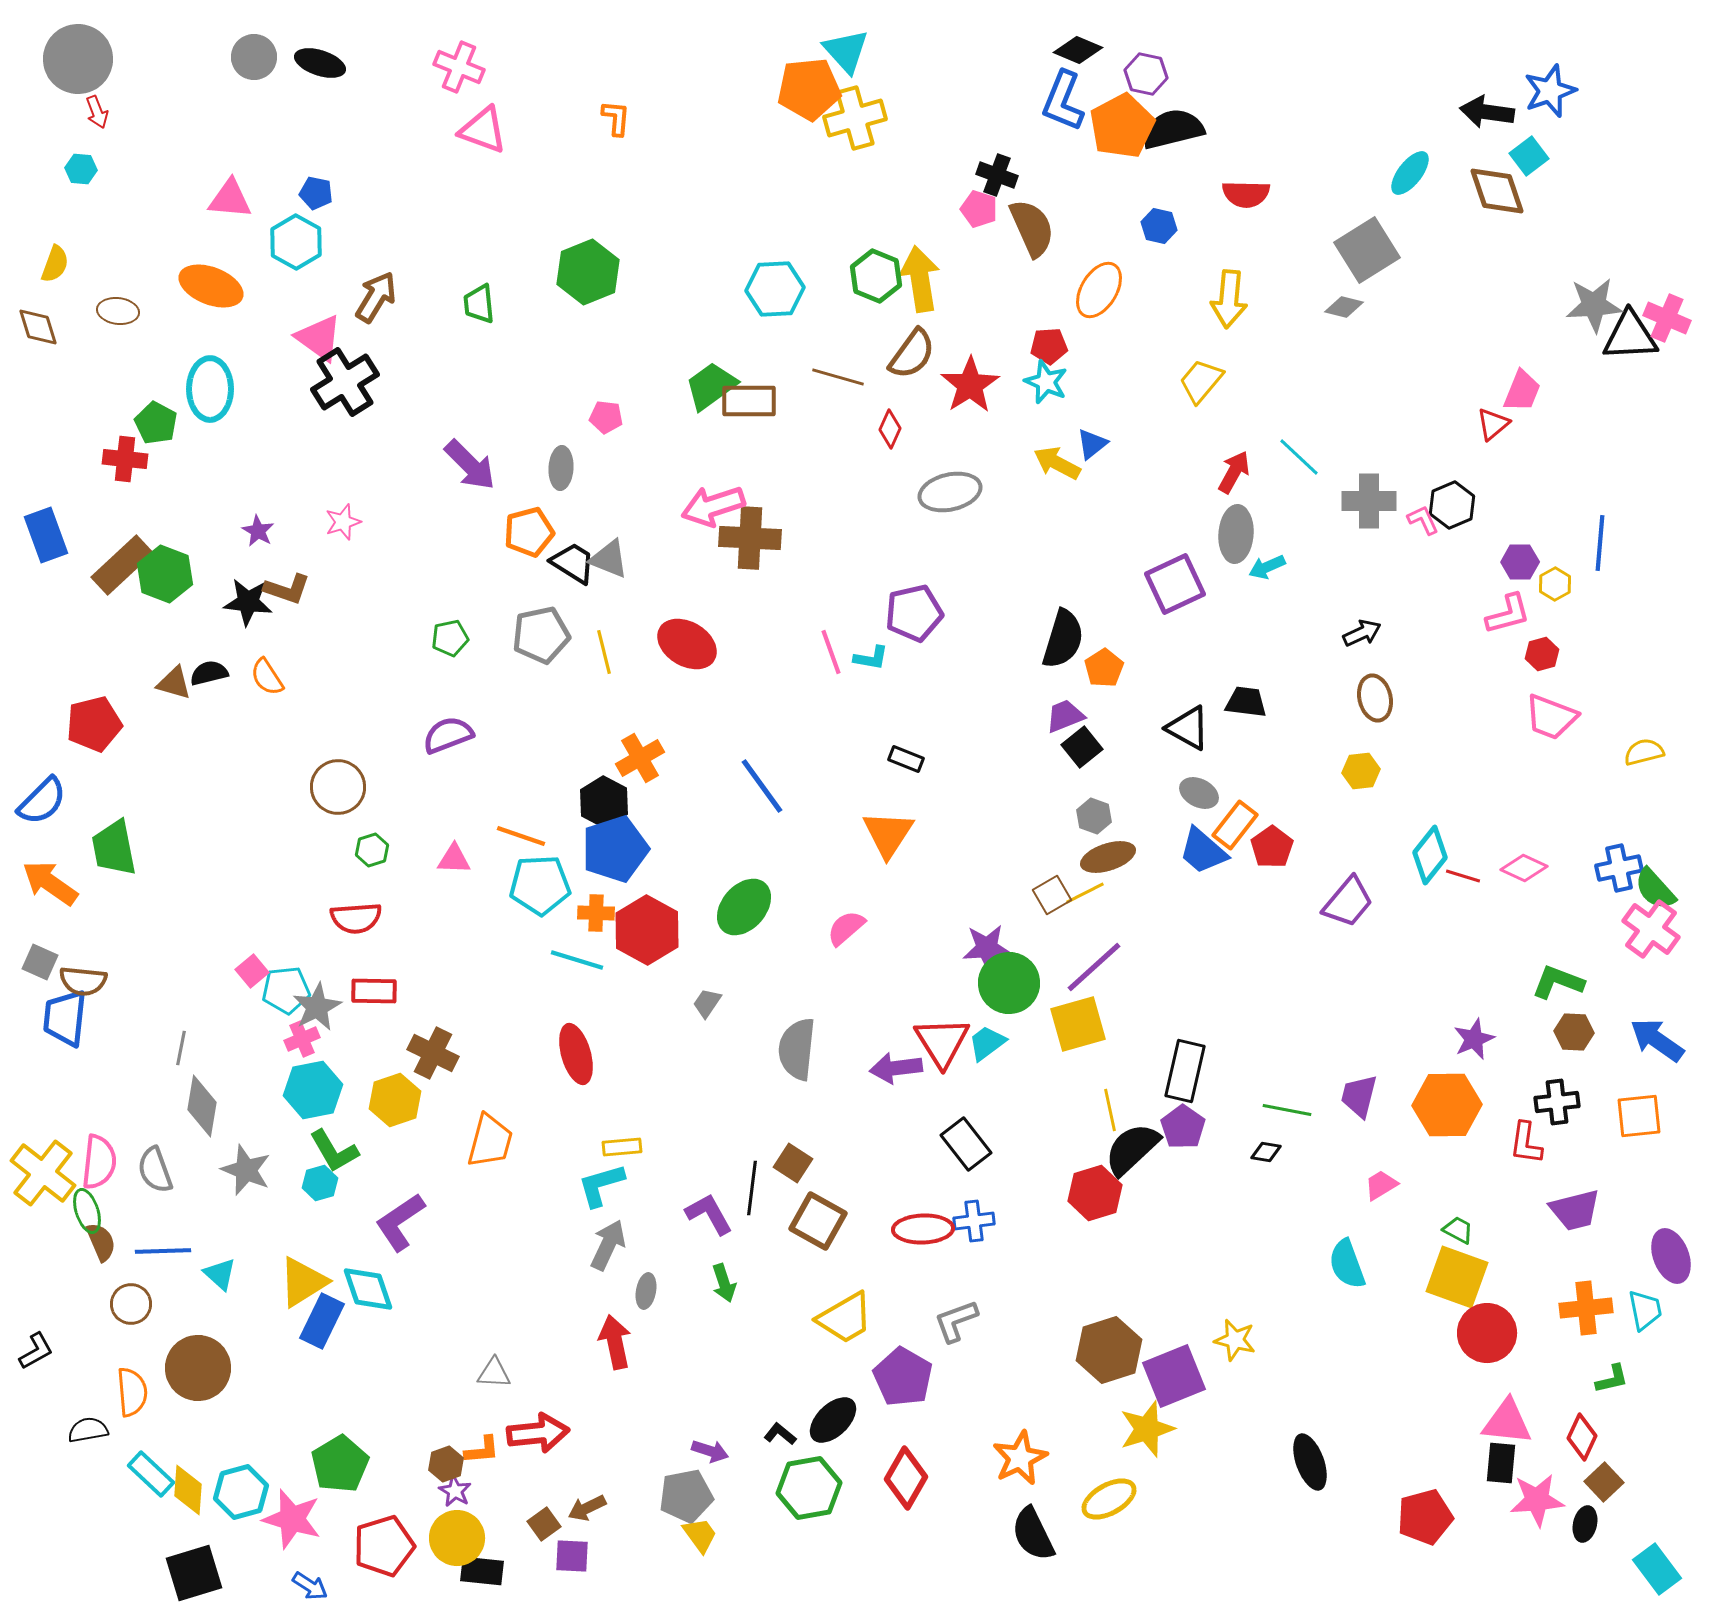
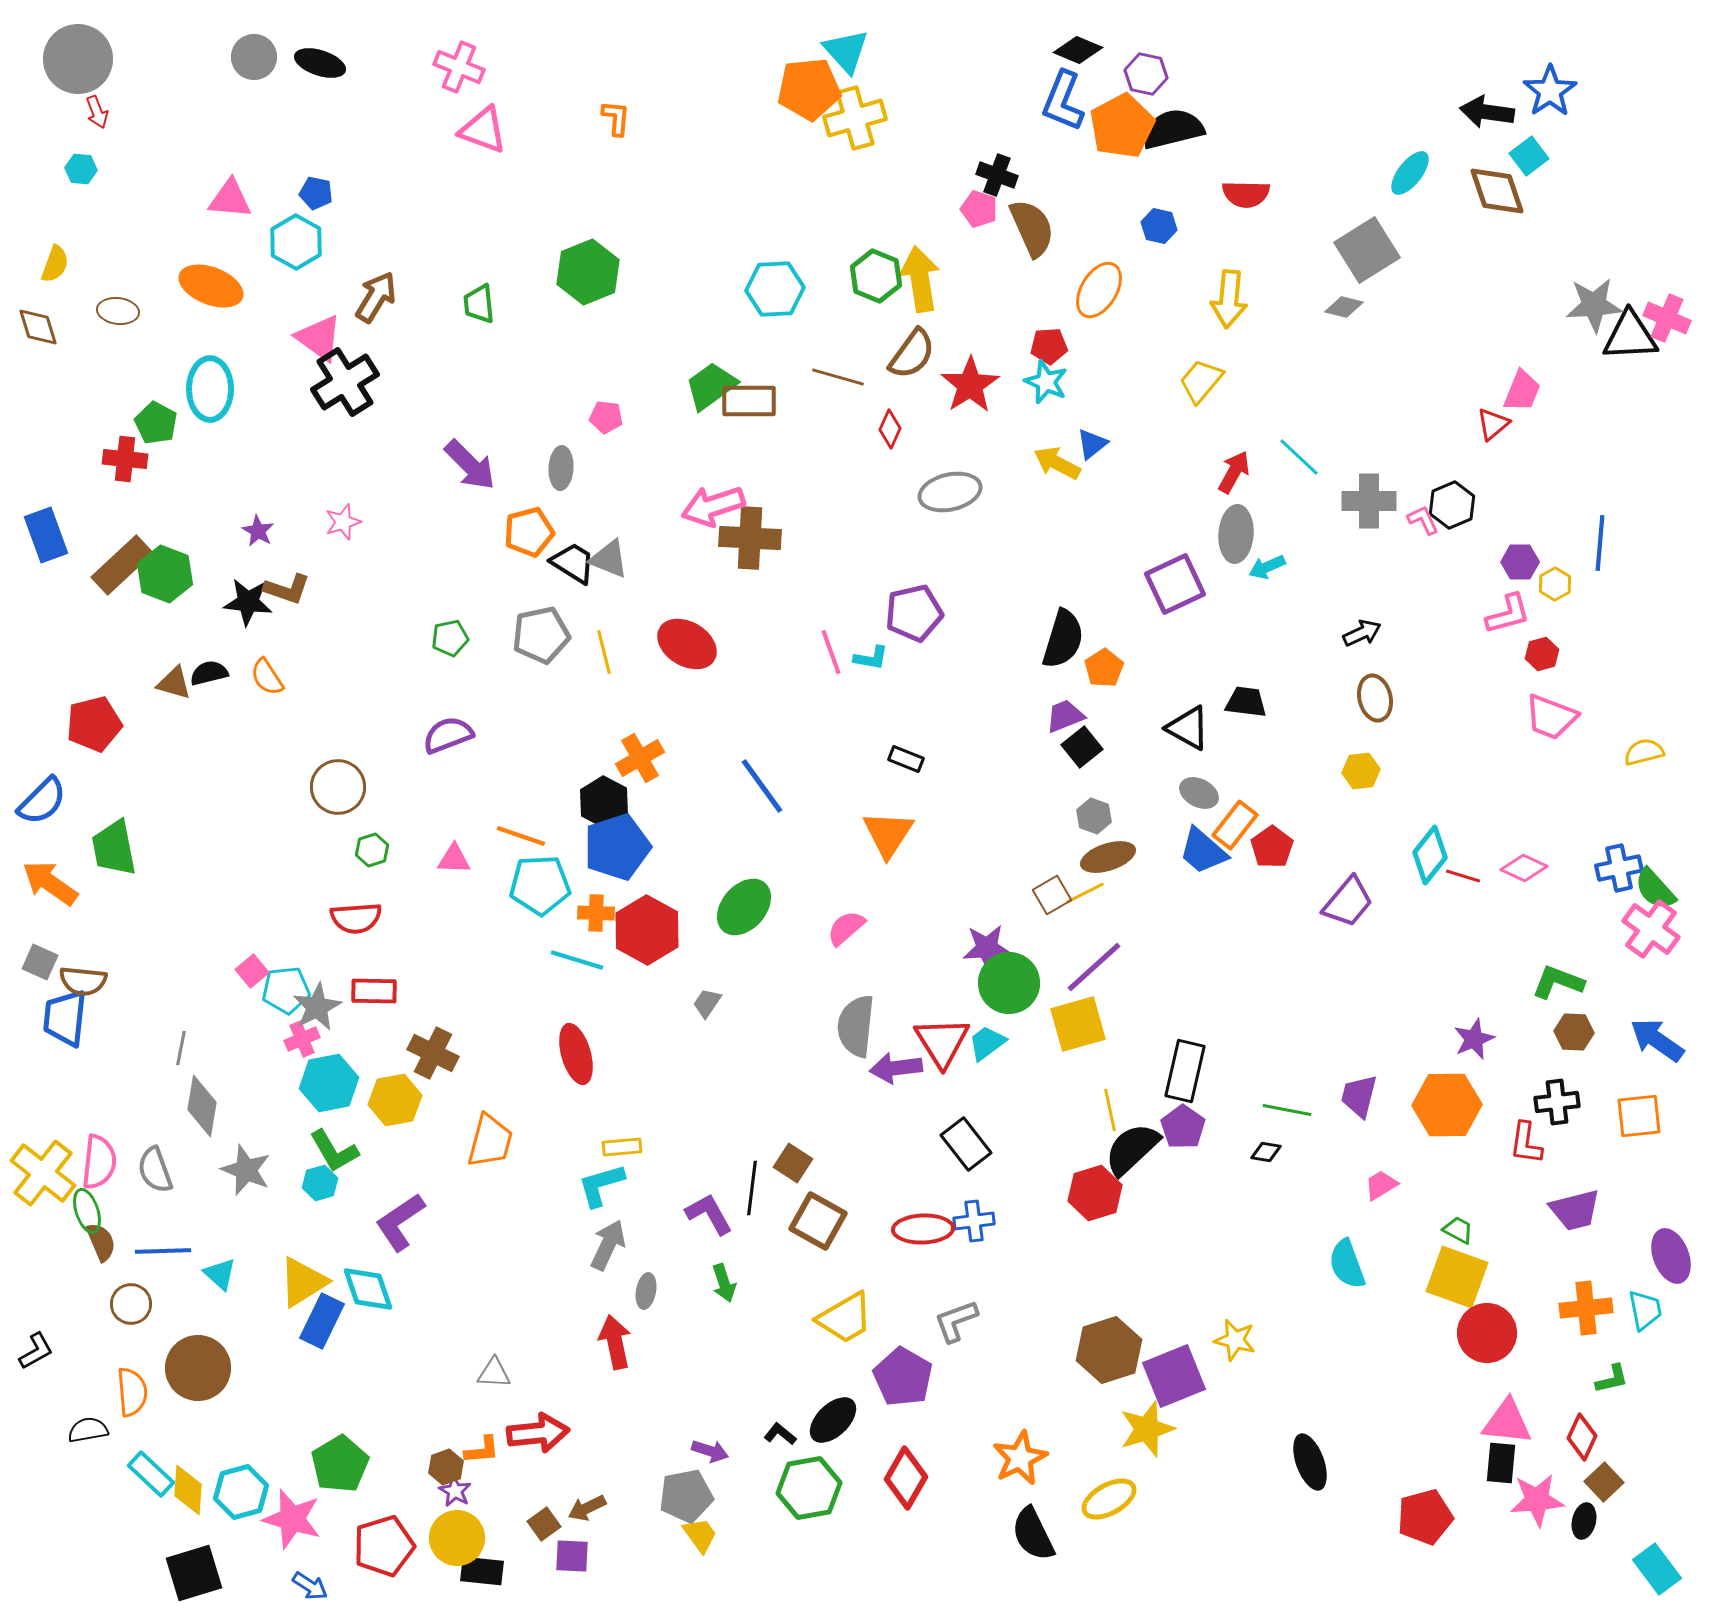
blue star at (1550, 91): rotated 14 degrees counterclockwise
blue pentagon at (615, 849): moved 2 px right, 2 px up
gray semicircle at (797, 1049): moved 59 px right, 23 px up
cyan hexagon at (313, 1090): moved 16 px right, 7 px up
yellow hexagon at (395, 1100): rotated 9 degrees clockwise
brown hexagon at (446, 1464): moved 3 px down
black ellipse at (1585, 1524): moved 1 px left, 3 px up
